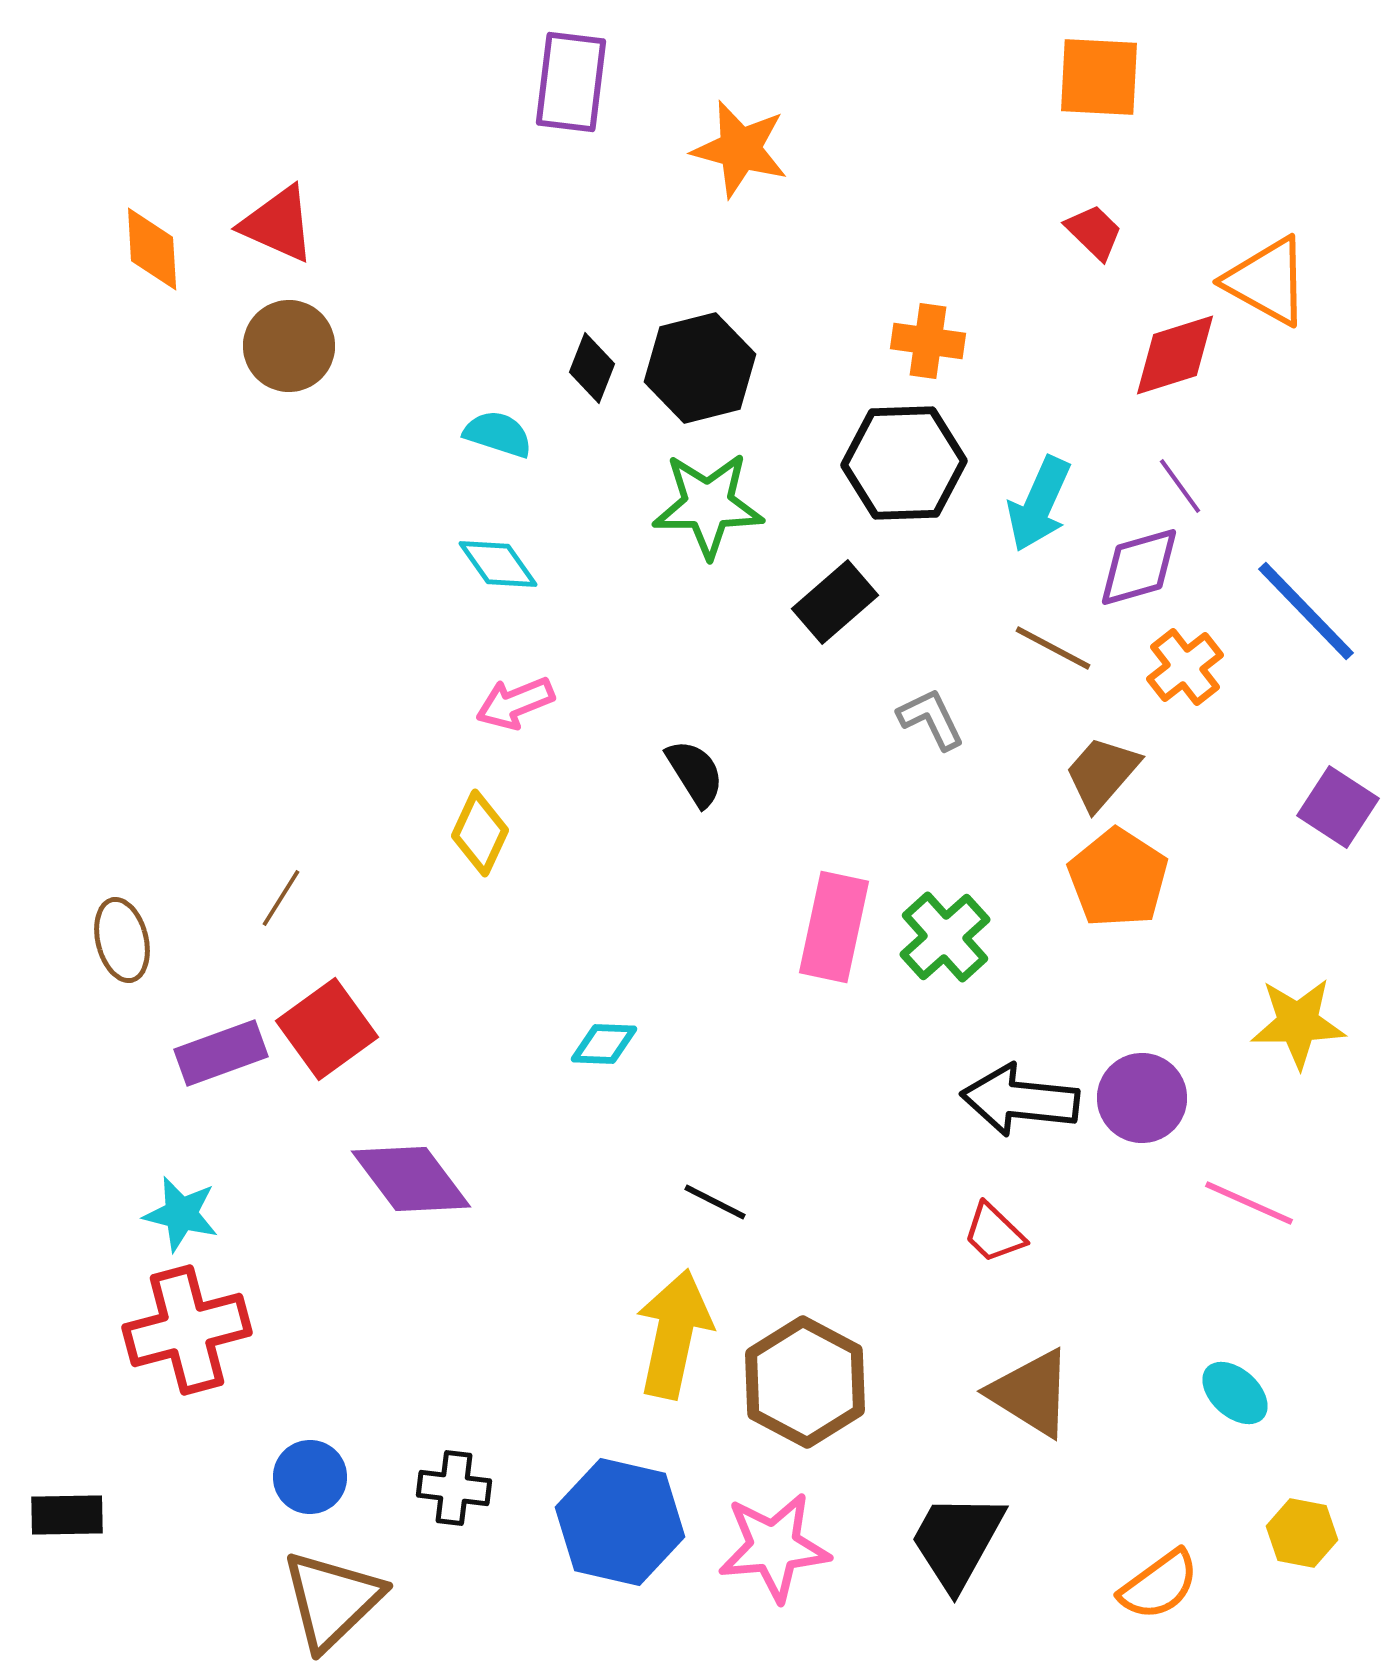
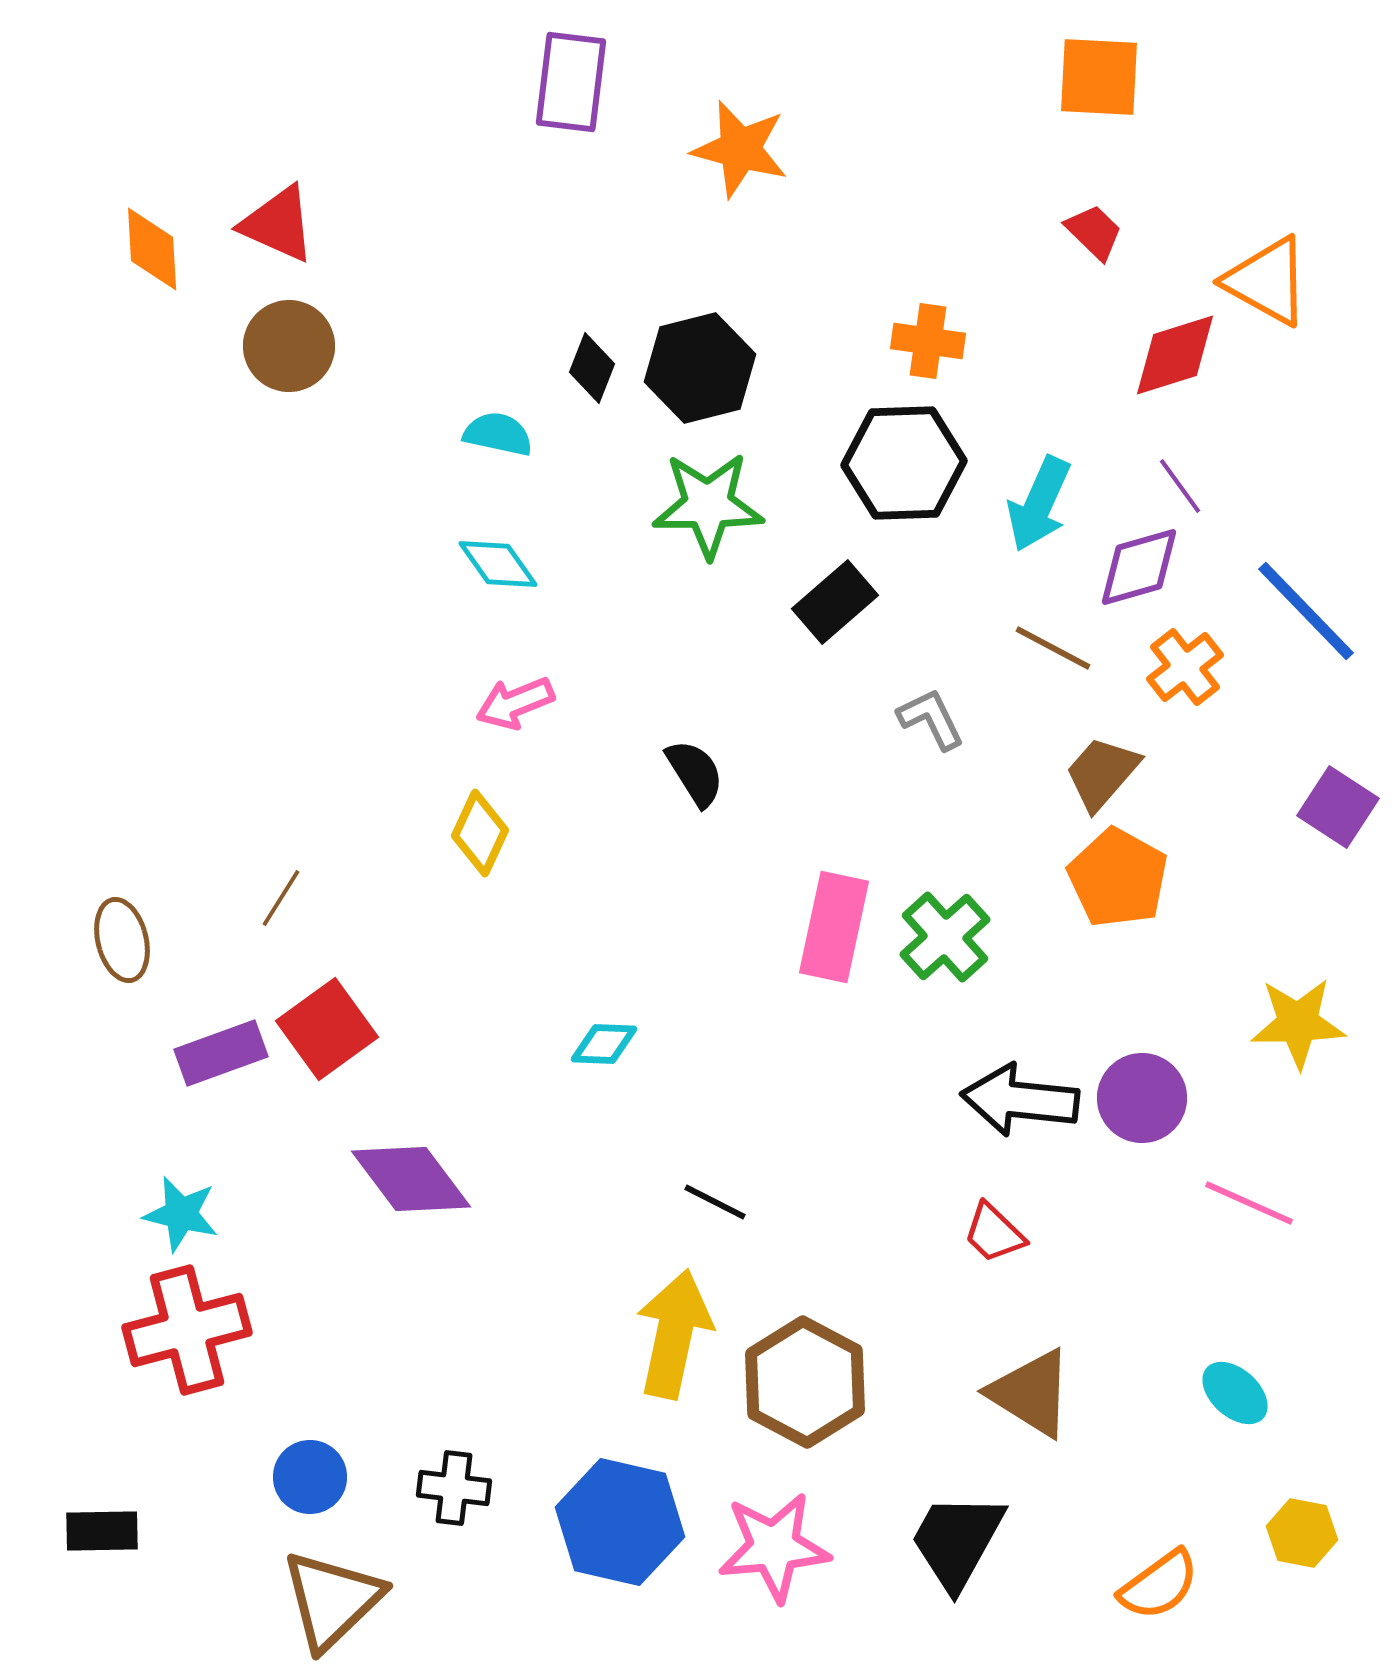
cyan semicircle at (498, 434): rotated 6 degrees counterclockwise
orange pentagon at (1118, 878): rotated 4 degrees counterclockwise
black rectangle at (67, 1515): moved 35 px right, 16 px down
